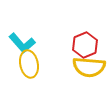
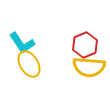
cyan L-shape: rotated 8 degrees clockwise
yellow ellipse: rotated 20 degrees counterclockwise
